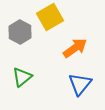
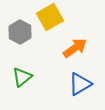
blue triangle: rotated 20 degrees clockwise
